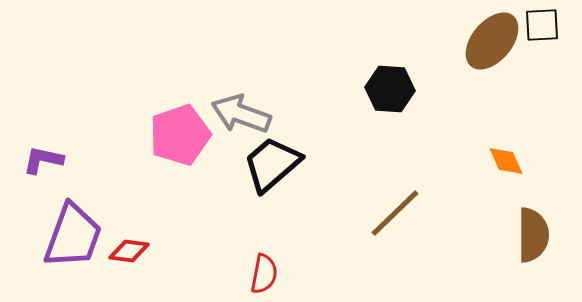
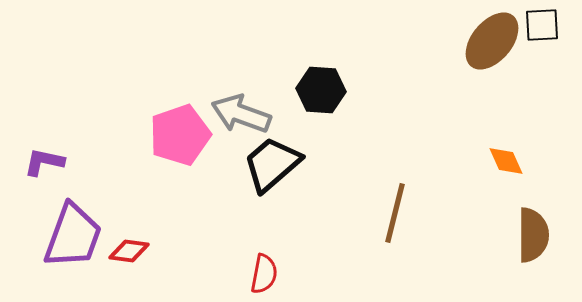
black hexagon: moved 69 px left, 1 px down
purple L-shape: moved 1 px right, 2 px down
brown line: rotated 32 degrees counterclockwise
